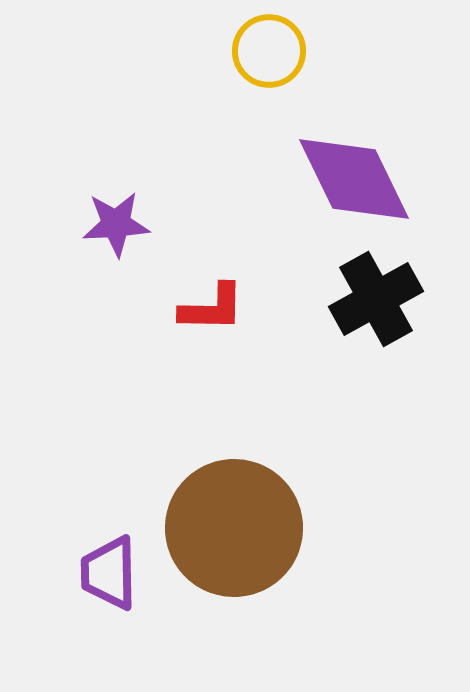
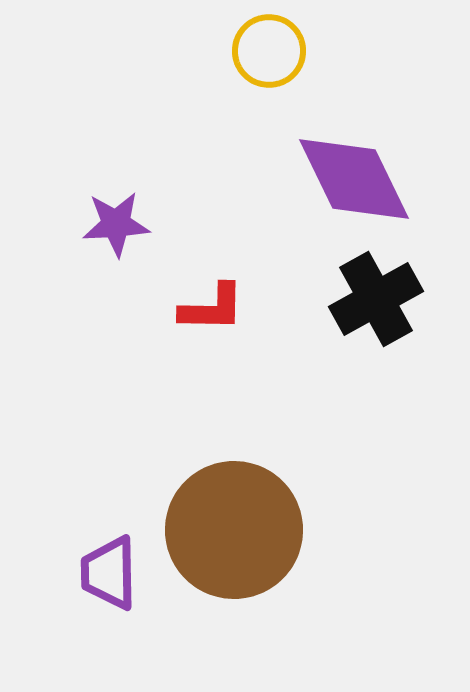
brown circle: moved 2 px down
